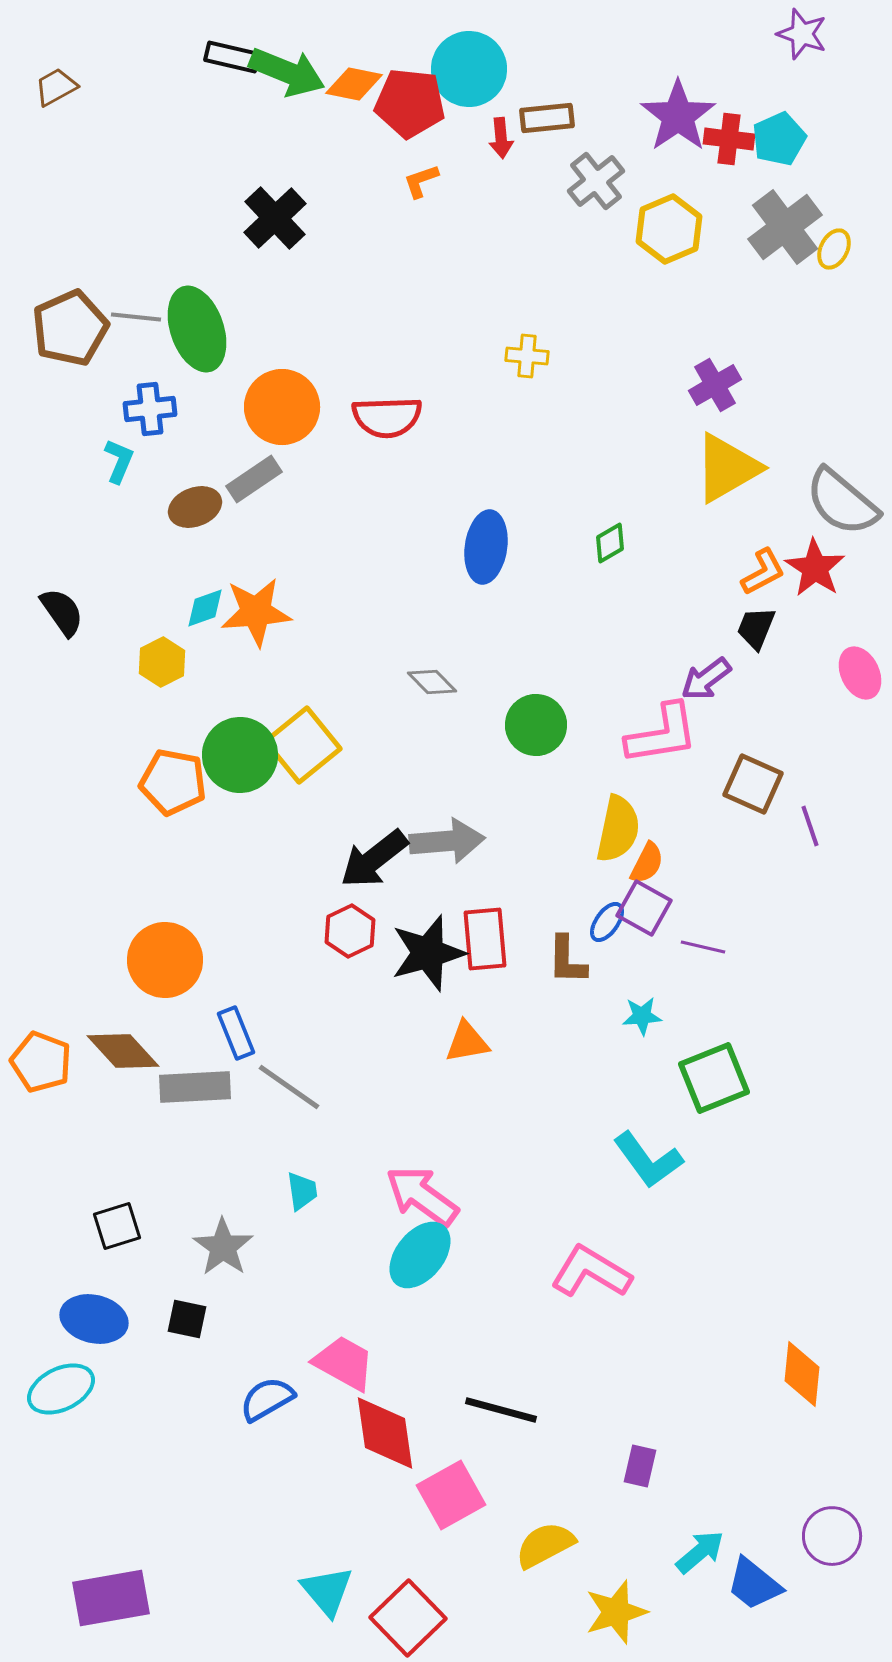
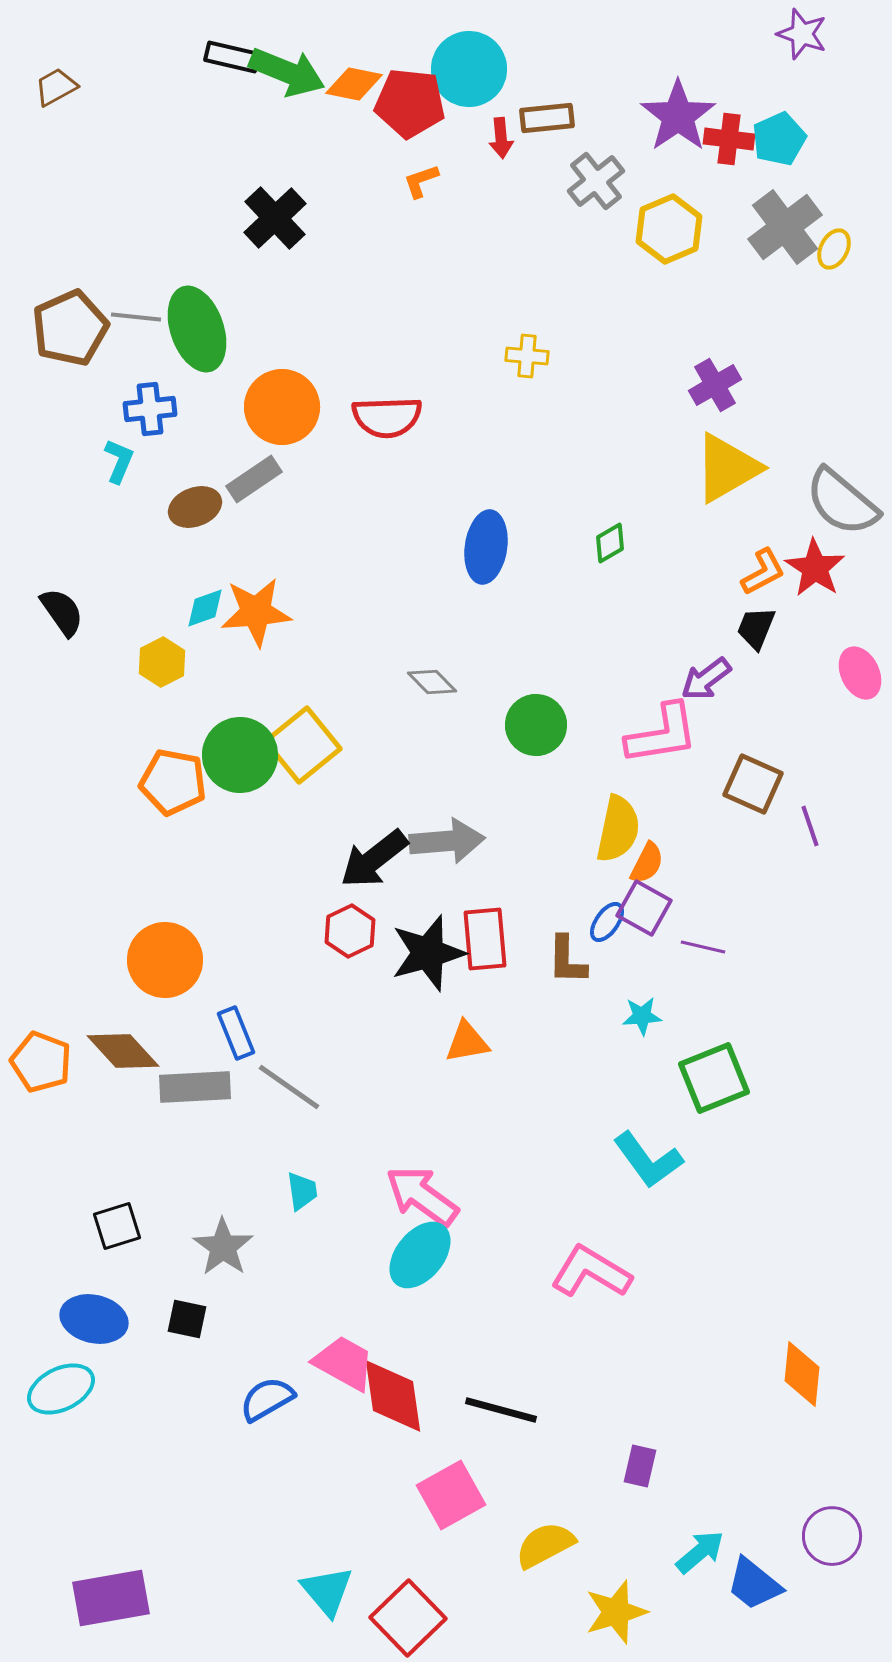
red diamond at (385, 1433): moved 8 px right, 37 px up
